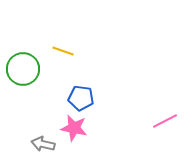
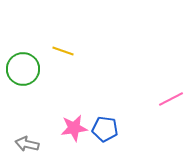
blue pentagon: moved 24 px right, 31 px down
pink line: moved 6 px right, 22 px up
pink star: rotated 20 degrees counterclockwise
gray arrow: moved 16 px left
